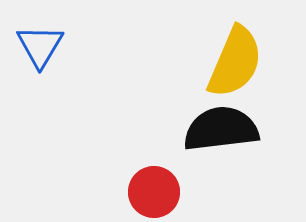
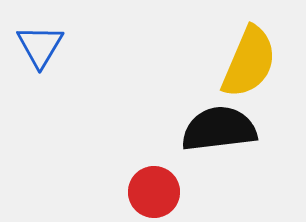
yellow semicircle: moved 14 px right
black semicircle: moved 2 px left
